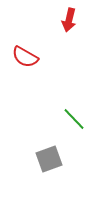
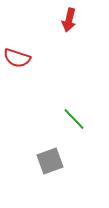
red semicircle: moved 8 px left, 1 px down; rotated 12 degrees counterclockwise
gray square: moved 1 px right, 2 px down
